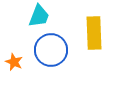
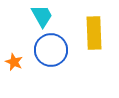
cyan trapezoid: moved 3 px right; rotated 50 degrees counterclockwise
